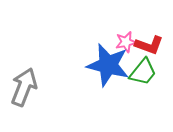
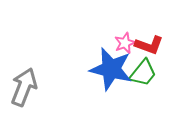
pink star: moved 1 px left, 1 px down; rotated 10 degrees counterclockwise
blue star: moved 3 px right, 4 px down
green trapezoid: moved 1 px down
